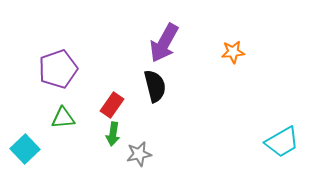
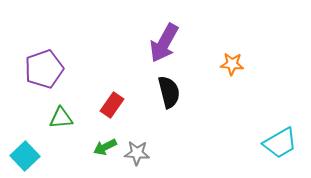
orange star: moved 1 px left, 12 px down; rotated 10 degrees clockwise
purple pentagon: moved 14 px left
black semicircle: moved 14 px right, 6 px down
green triangle: moved 2 px left
green arrow: moved 8 px left, 13 px down; rotated 55 degrees clockwise
cyan trapezoid: moved 2 px left, 1 px down
cyan square: moved 7 px down
gray star: moved 2 px left, 1 px up; rotated 15 degrees clockwise
